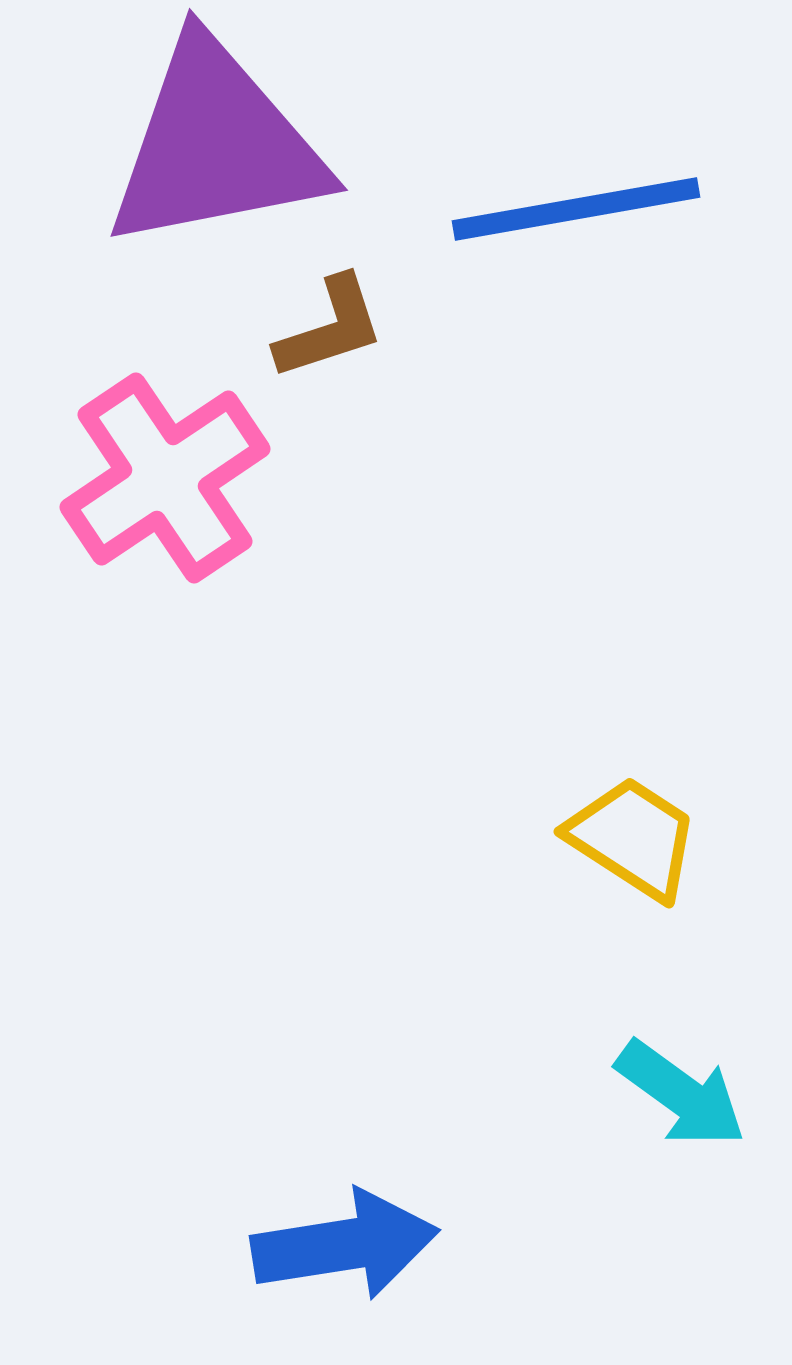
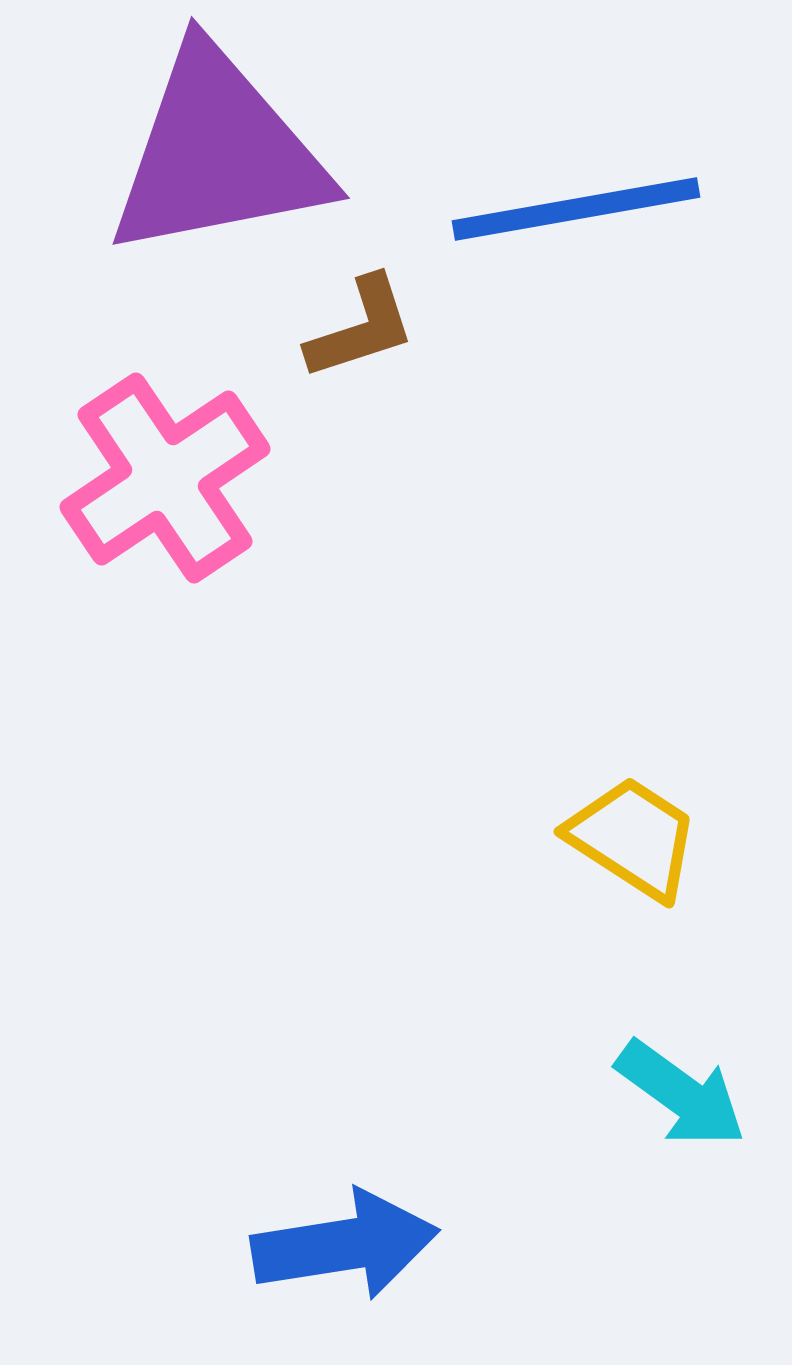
purple triangle: moved 2 px right, 8 px down
brown L-shape: moved 31 px right
